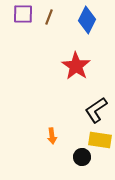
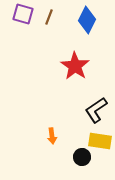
purple square: rotated 15 degrees clockwise
red star: moved 1 px left
yellow rectangle: moved 1 px down
